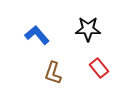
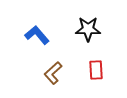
red rectangle: moved 3 px left, 2 px down; rotated 36 degrees clockwise
brown L-shape: rotated 30 degrees clockwise
